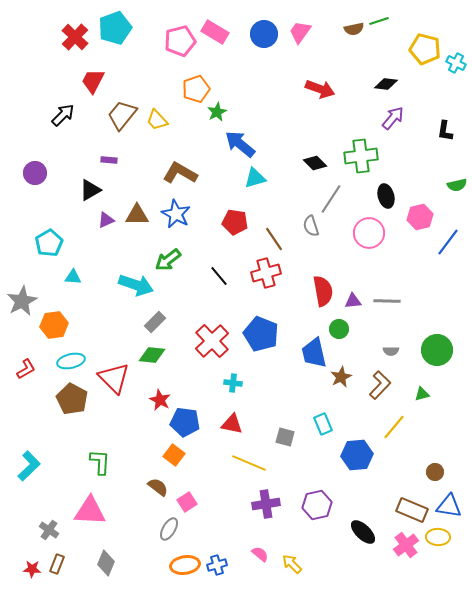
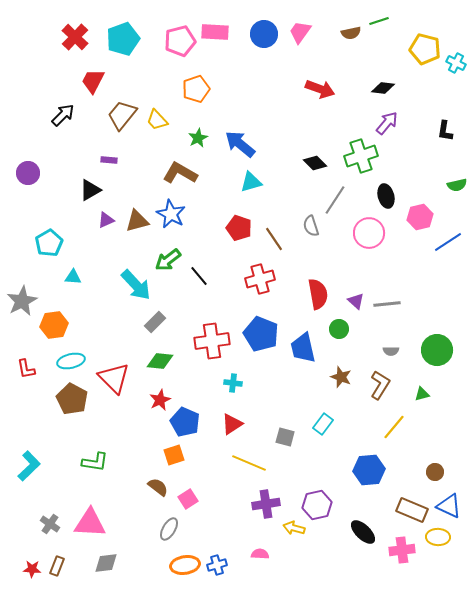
cyan pentagon at (115, 28): moved 8 px right, 11 px down
brown semicircle at (354, 29): moved 3 px left, 4 px down
pink rectangle at (215, 32): rotated 28 degrees counterclockwise
black diamond at (386, 84): moved 3 px left, 4 px down
green star at (217, 112): moved 19 px left, 26 px down
purple arrow at (393, 118): moved 6 px left, 5 px down
green cross at (361, 156): rotated 12 degrees counterclockwise
purple circle at (35, 173): moved 7 px left
cyan triangle at (255, 178): moved 4 px left, 4 px down
gray line at (331, 199): moved 4 px right, 1 px down
blue star at (176, 214): moved 5 px left
brown triangle at (137, 215): moved 6 px down; rotated 15 degrees counterclockwise
red pentagon at (235, 222): moved 4 px right, 6 px down; rotated 10 degrees clockwise
blue line at (448, 242): rotated 20 degrees clockwise
red cross at (266, 273): moved 6 px left, 6 px down
black line at (219, 276): moved 20 px left
cyan arrow at (136, 285): rotated 28 degrees clockwise
red semicircle at (323, 291): moved 5 px left, 3 px down
purple triangle at (353, 301): moved 3 px right; rotated 48 degrees clockwise
gray line at (387, 301): moved 3 px down; rotated 8 degrees counterclockwise
red cross at (212, 341): rotated 36 degrees clockwise
blue trapezoid at (314, 353): moved 11 px left, 5 px up
green diamond at (152, 355): moved 8 px right, 6 px down
red L-shape at (26, 369): rotated 110 degrees clockwise
brown star at (341, 377): rotated 25 degrees counterclockwise
brown L-shape at (380, 385): rotated 12 degrees counterclockwise
red star at (160, 400): rotated 20 degrees clockwise
blue pentagon at (185, 422): rotated 16 degrees clockwise
red triangle at (232, 424): rotated 45 degrees counterclockwise
cyan rectangle at (323, 424): rotated 60 degrees clockwise
orange square at (174, 455): rotated 35 degrees clockwise
blue hexagon at (357, 455): moved 12 px right, 15 px down
green L-shape at (100, 462): moved 5 px left; rotated 96 degrees clockwise
pink square at (187, 502): moved 1 px right, 3 px up
blue triangle at (449, 506): rotated 16 degrees clockwise
pink triangle at (90, 511): moved 12 px down
gray cross at (49, 530): moved 1 px right, 6 px up
pink cross at (406, 545): moved 4 px left, 5 px down; rotated 30 degrees clockwise
pink semicircle at (260, 554): rotated 36 degrees counterclockwise
gray diamond at (106, 563): rotated 60 degrees clockwise
brown rectangle at (57, 564): moved 2 px down
yellow arrow at (292, 564): moved 2 px right, 36 px up; rotated 30 degrees counterclockwise
